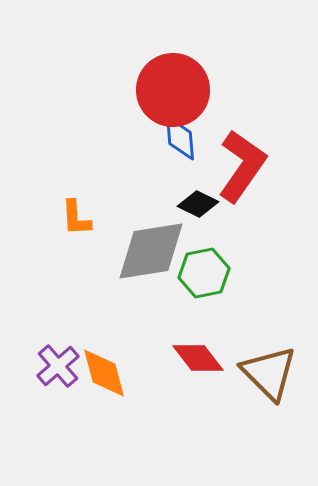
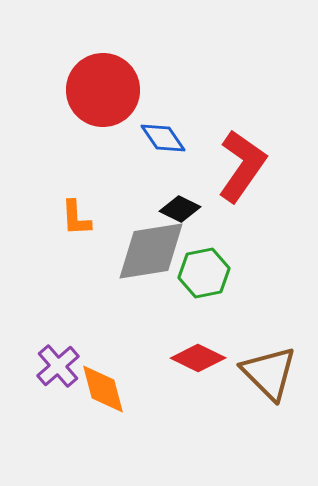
red circle: moved 70 px left
blue diamond: moved 17 px left; rotated 30 degrees counterclockwise
black diamond: moved 18 px left, 5 px down
red diamond: rotated 26 degrees counterclockwise
orange diamond: moved 1 px left, 16 px down
